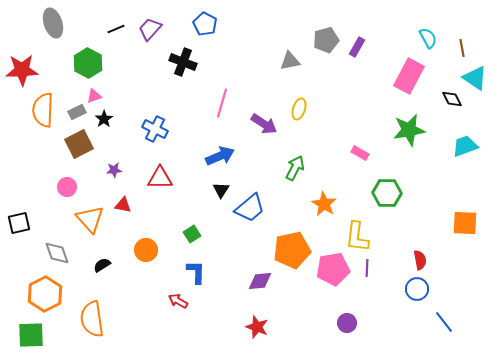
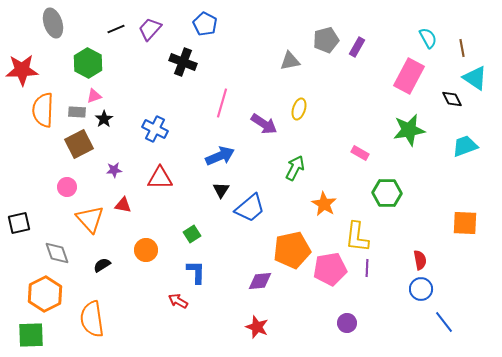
gray rectangle at (77, 112): rotated 30 degrees clockwise
pink pentagon at (333, 269): moved 3 px left
blue circle at (417, 289): moved 4 px right
